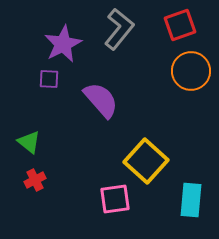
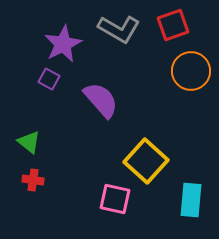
red square: moved 7 px left
gray L-shape: rotated 81 degrees clockwise
purple square: rotated 25 degrees clockwise
red cross: moved 2 px left; rotated 35 degrees clockwise
pink square: rotated 20 degrees clockwise
